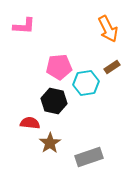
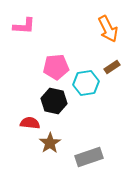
pink pentagon: moved 3 px left
